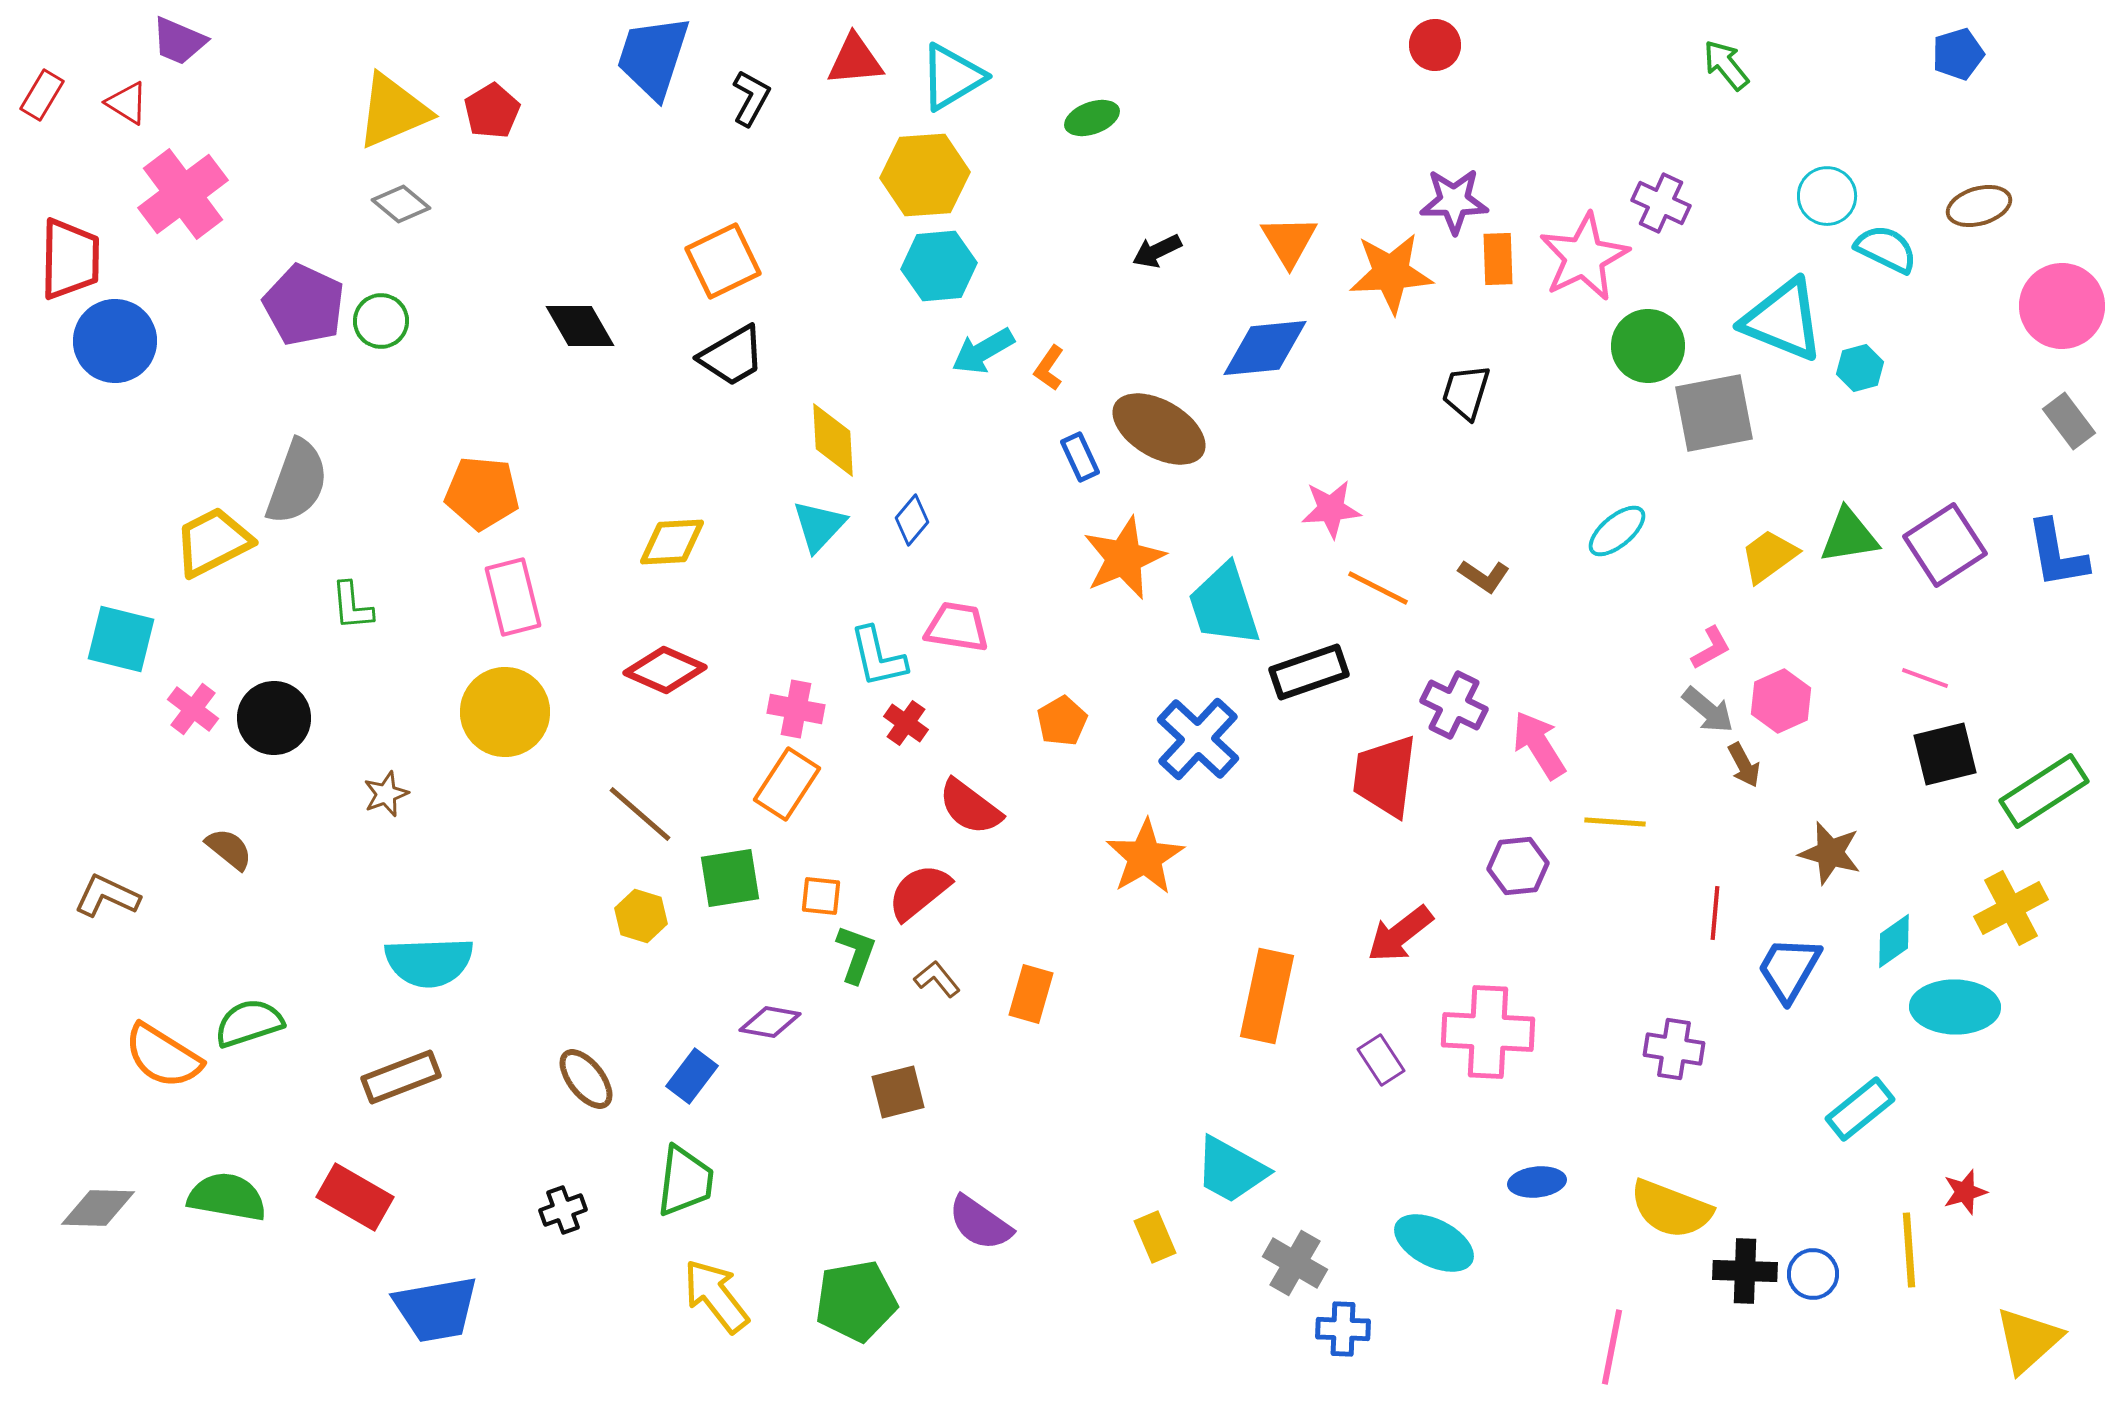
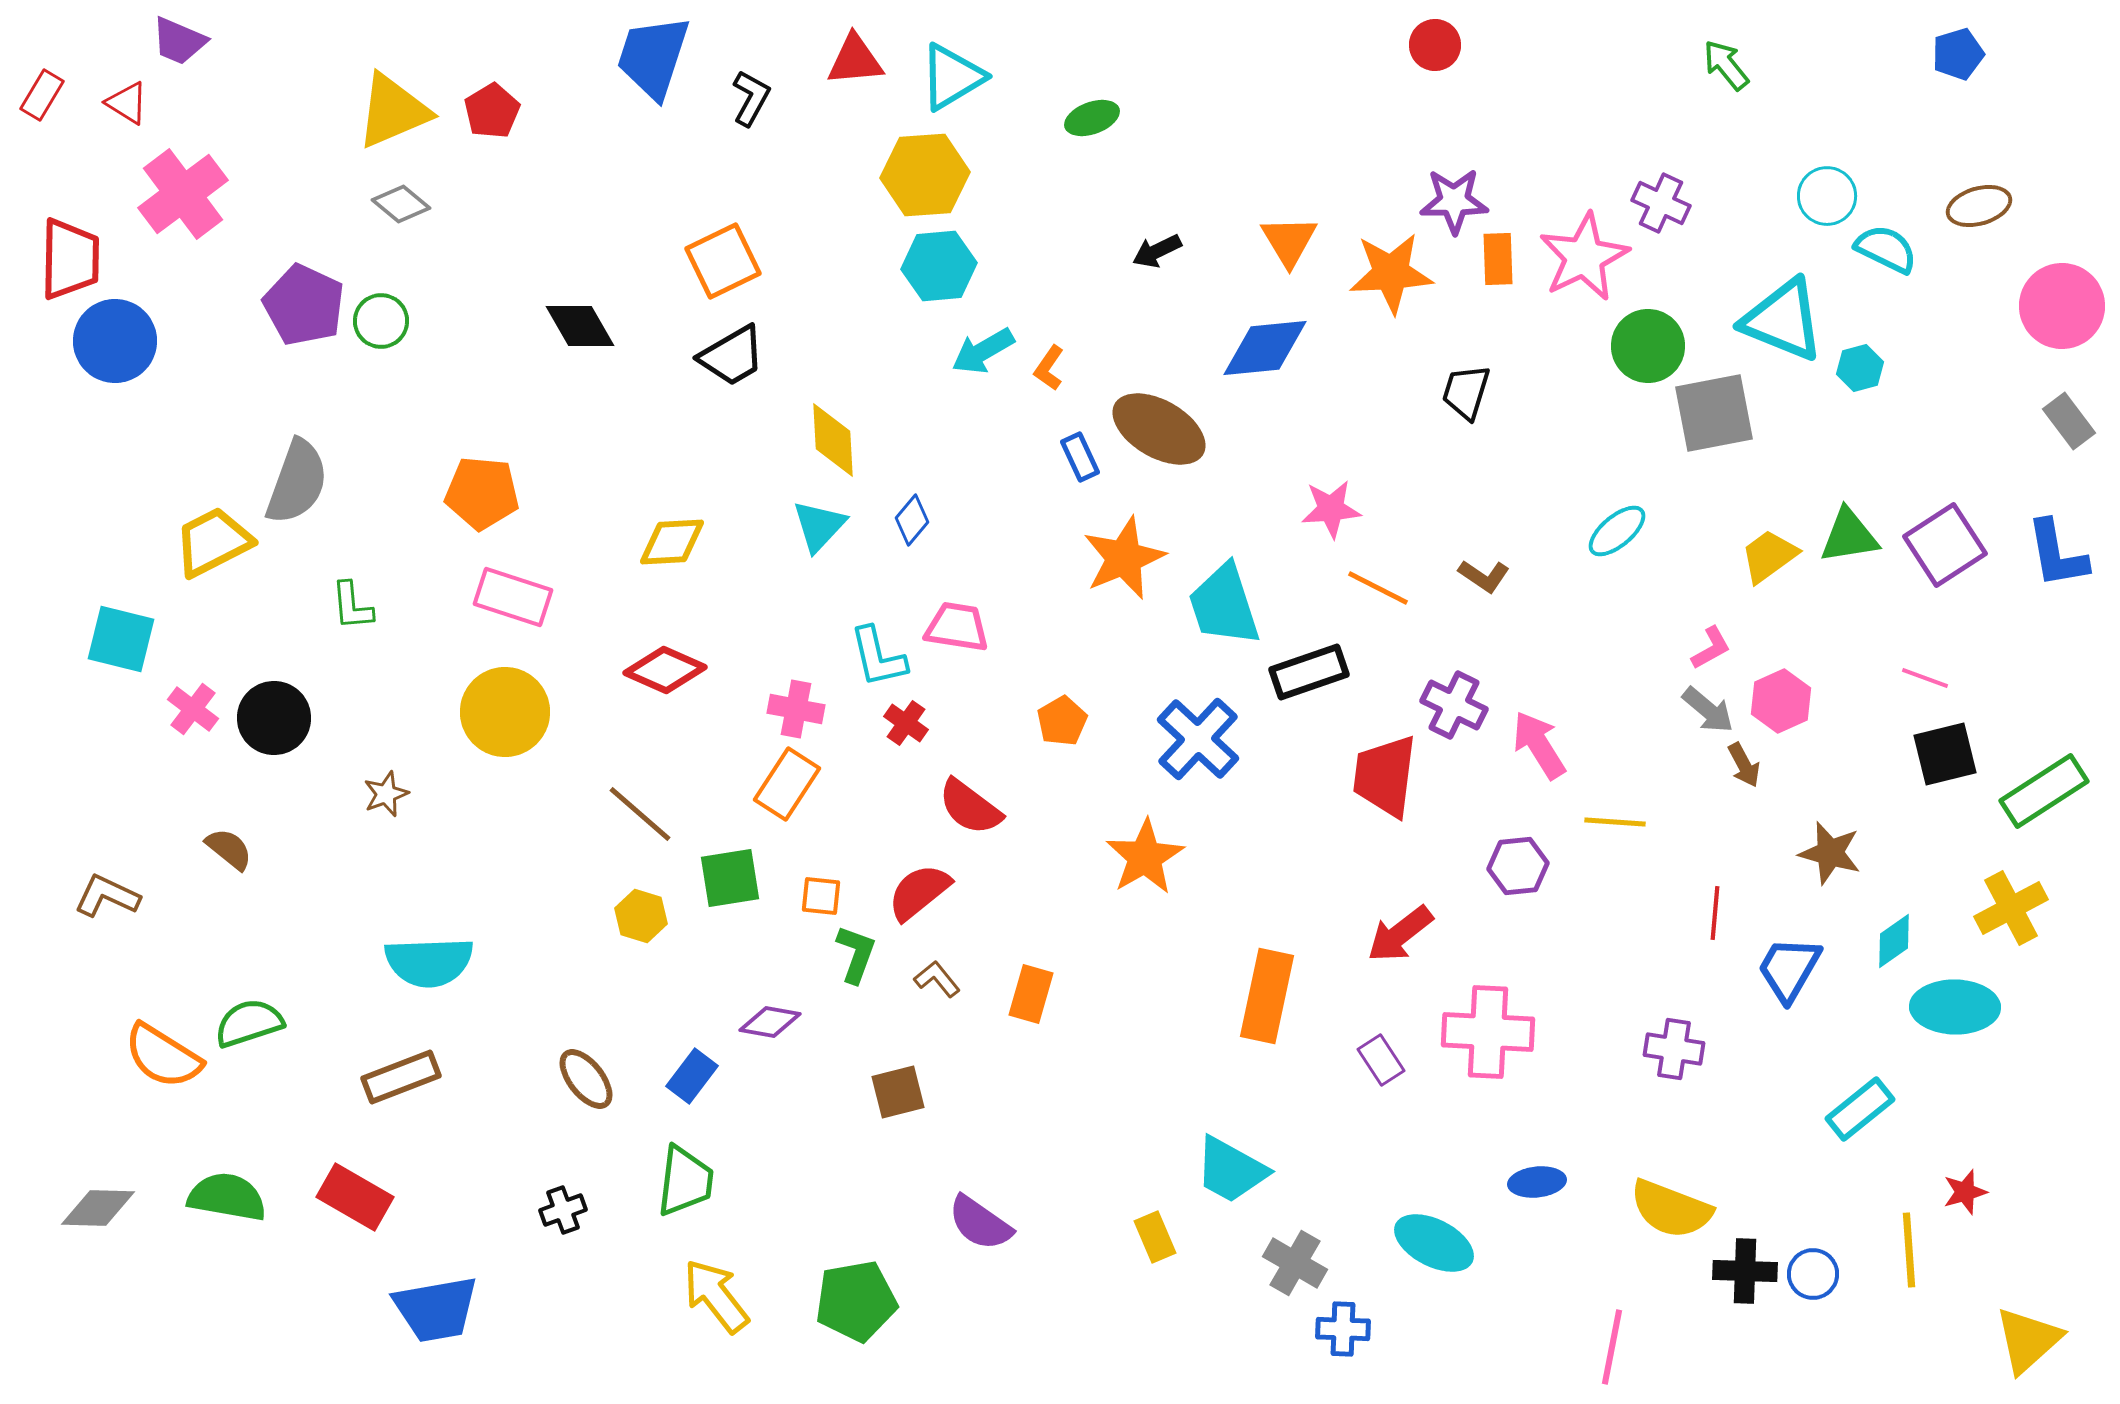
pink rectangle at (513, 597): rotated 58 degrees counterclockwise
